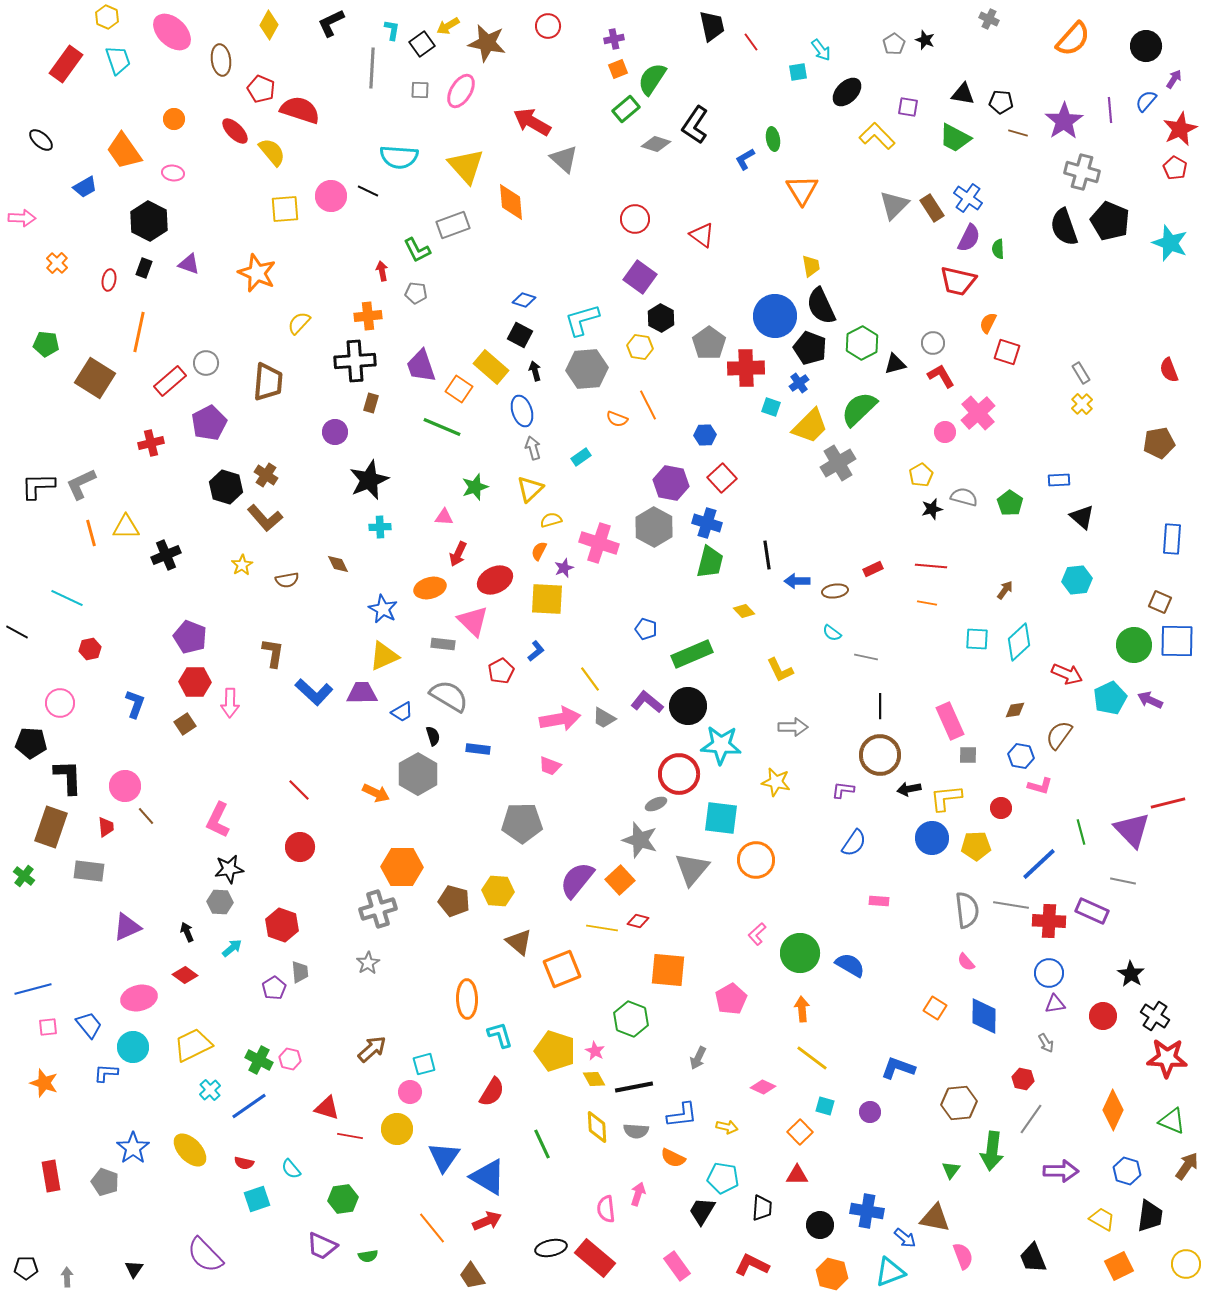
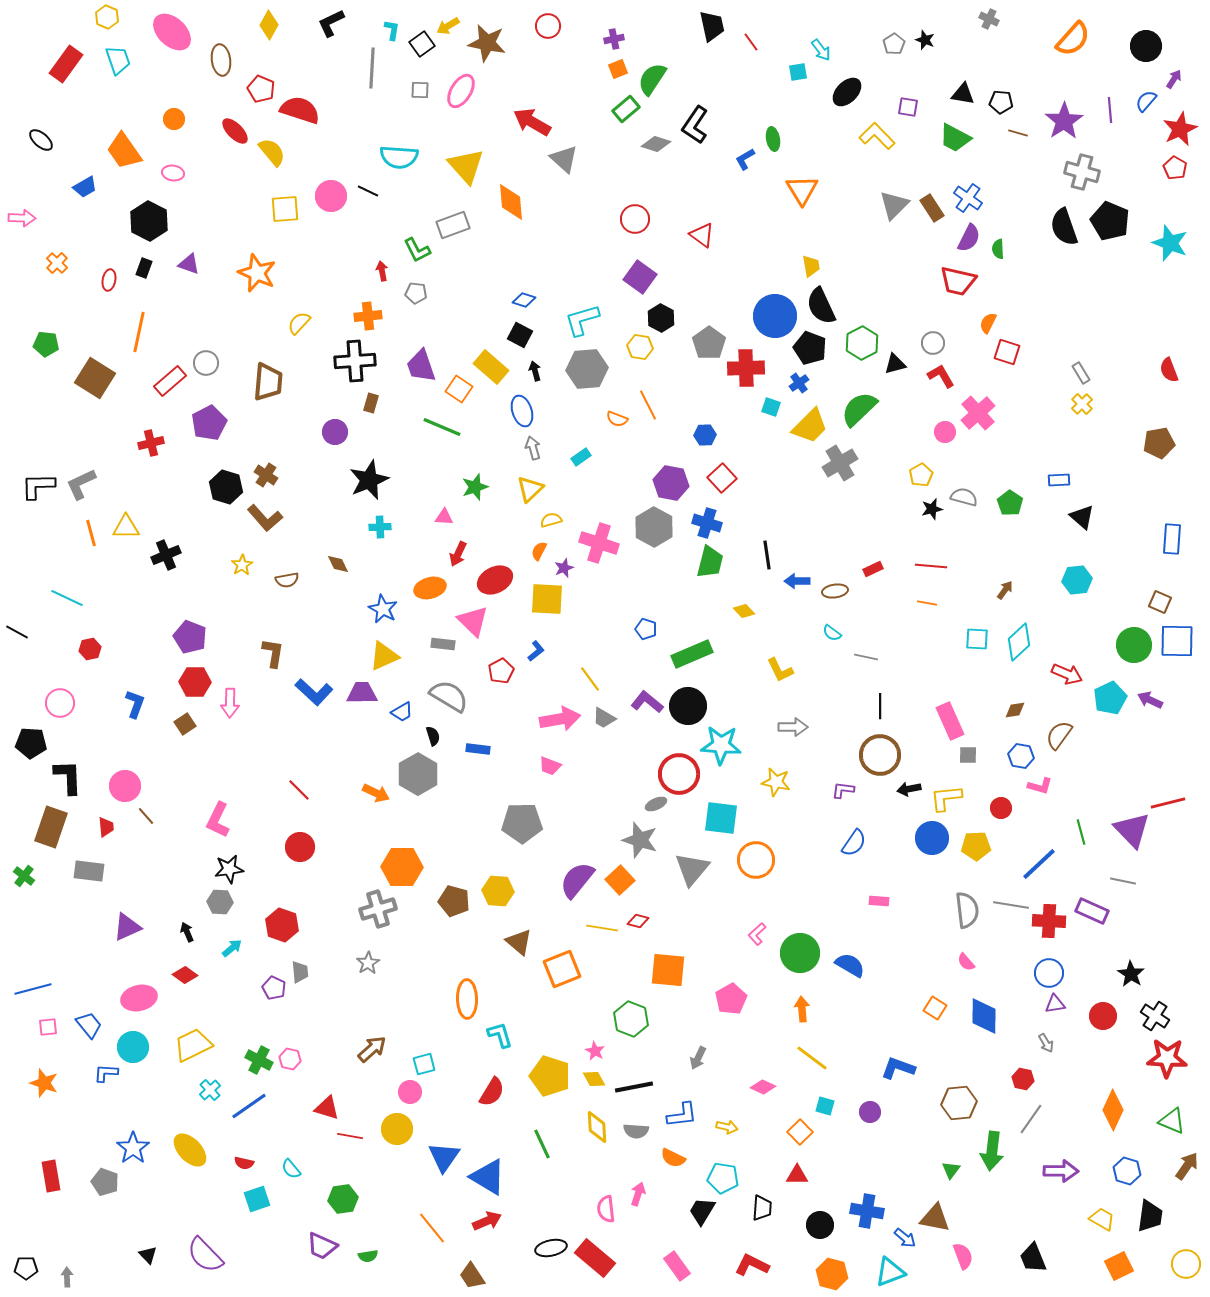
gray cross at (838, 463): moved 2 px right
purple pentagon at (274, 988): rotated 15 degrees counterclockwise
yellow pentagon at (555, 1051): moved 5 px left, 25 px down
black triangle at (134, 1269): moved 14 px right, 14 px up; rotated 18 degrees counterclockwise
